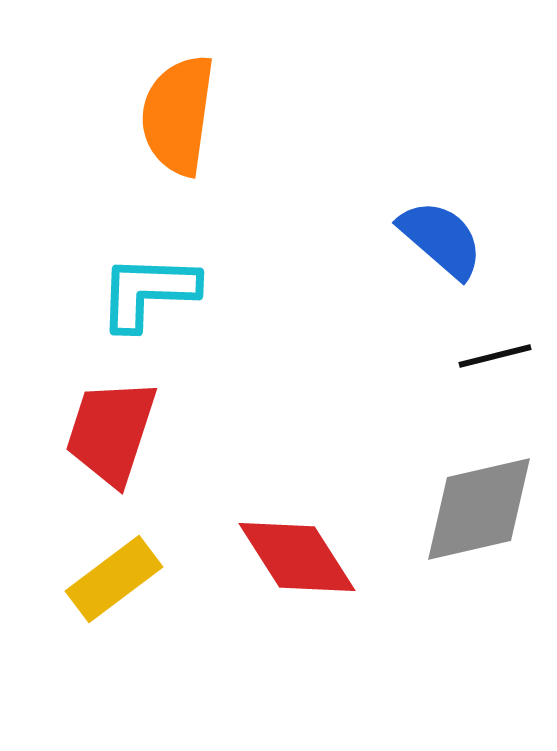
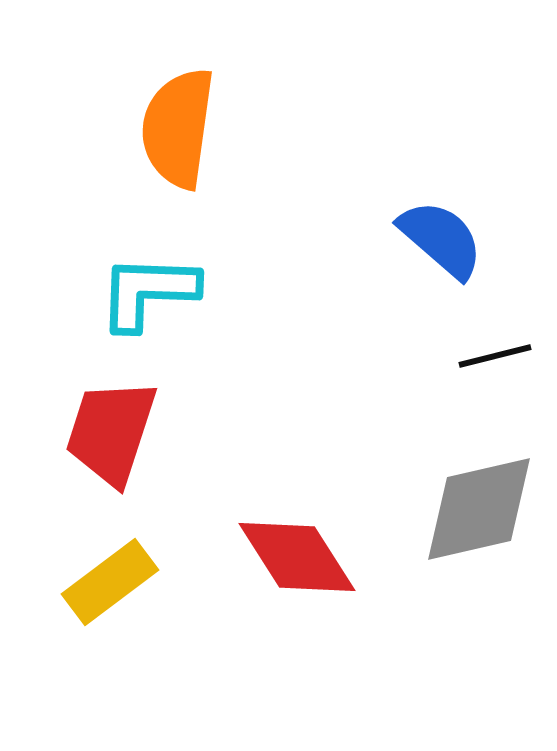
orange semicircle: moved 13 px down
yellow rectangle: moved 4 px left, 3 px down
